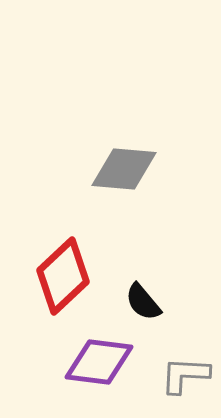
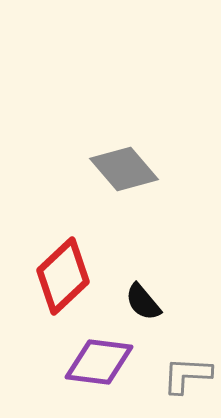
gray diamond: rotated 44 degrees clockwise
gray L-shape: moved 2 px right
